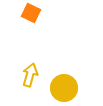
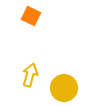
orange square: moved 3 px down
